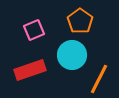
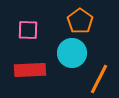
pink square: moved 6 px left; rotated 25 degrees clockwise
cyan circle: moved 2 px up
red rectangle: rotated 16 degrees clockwise
